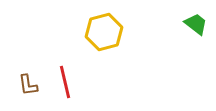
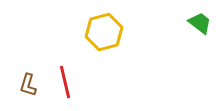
green trapezoid: moved 4 px right, 1 px up
brown L-shape: rotated 25 degrees clockwise
